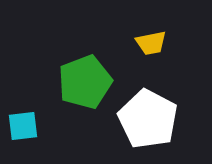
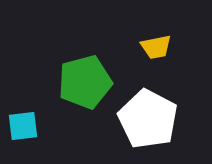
yellow trapezoid: moved 5 px right, 4 px down
green pentagon: rotated 6 degrees clockwise
